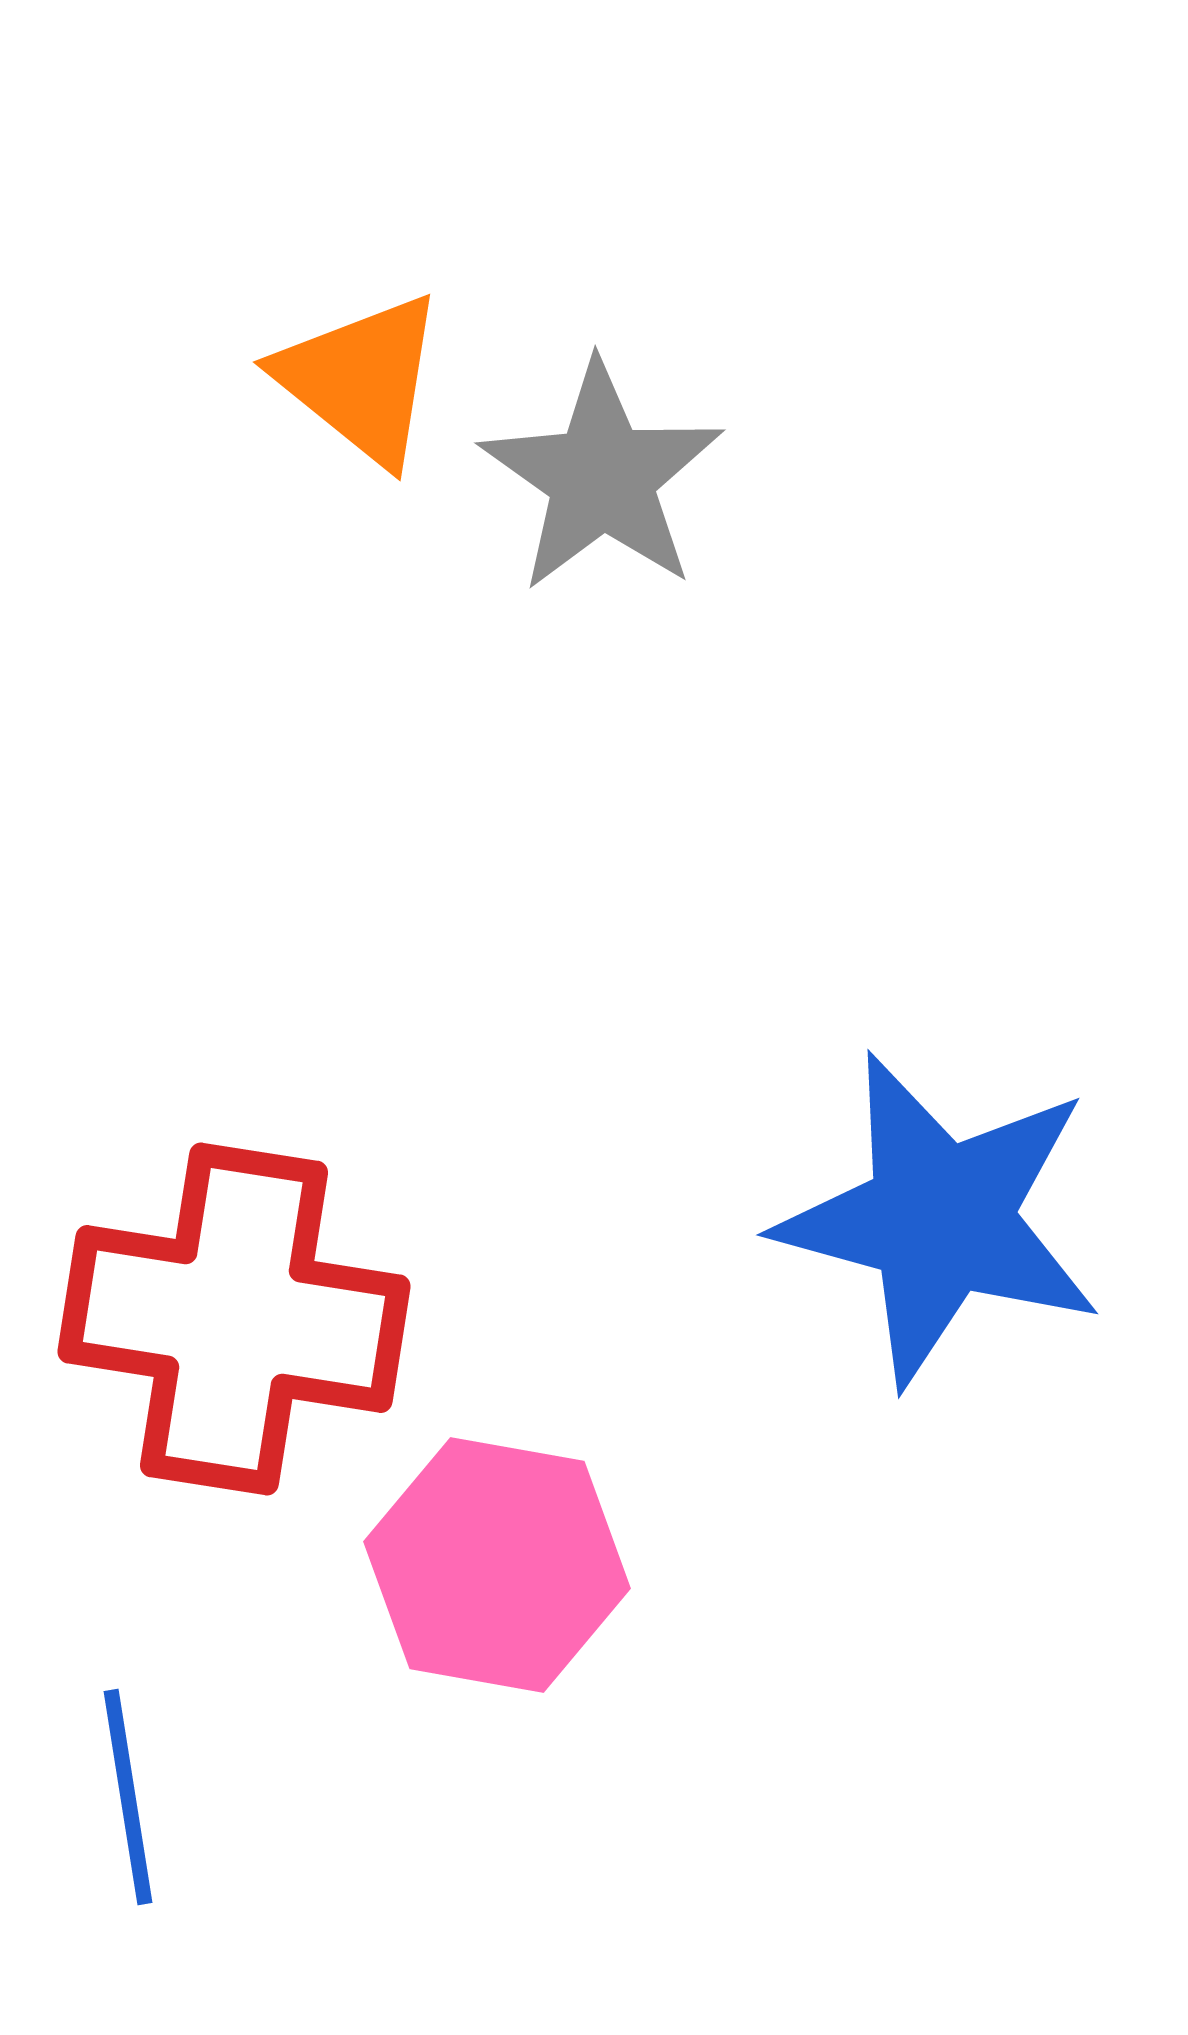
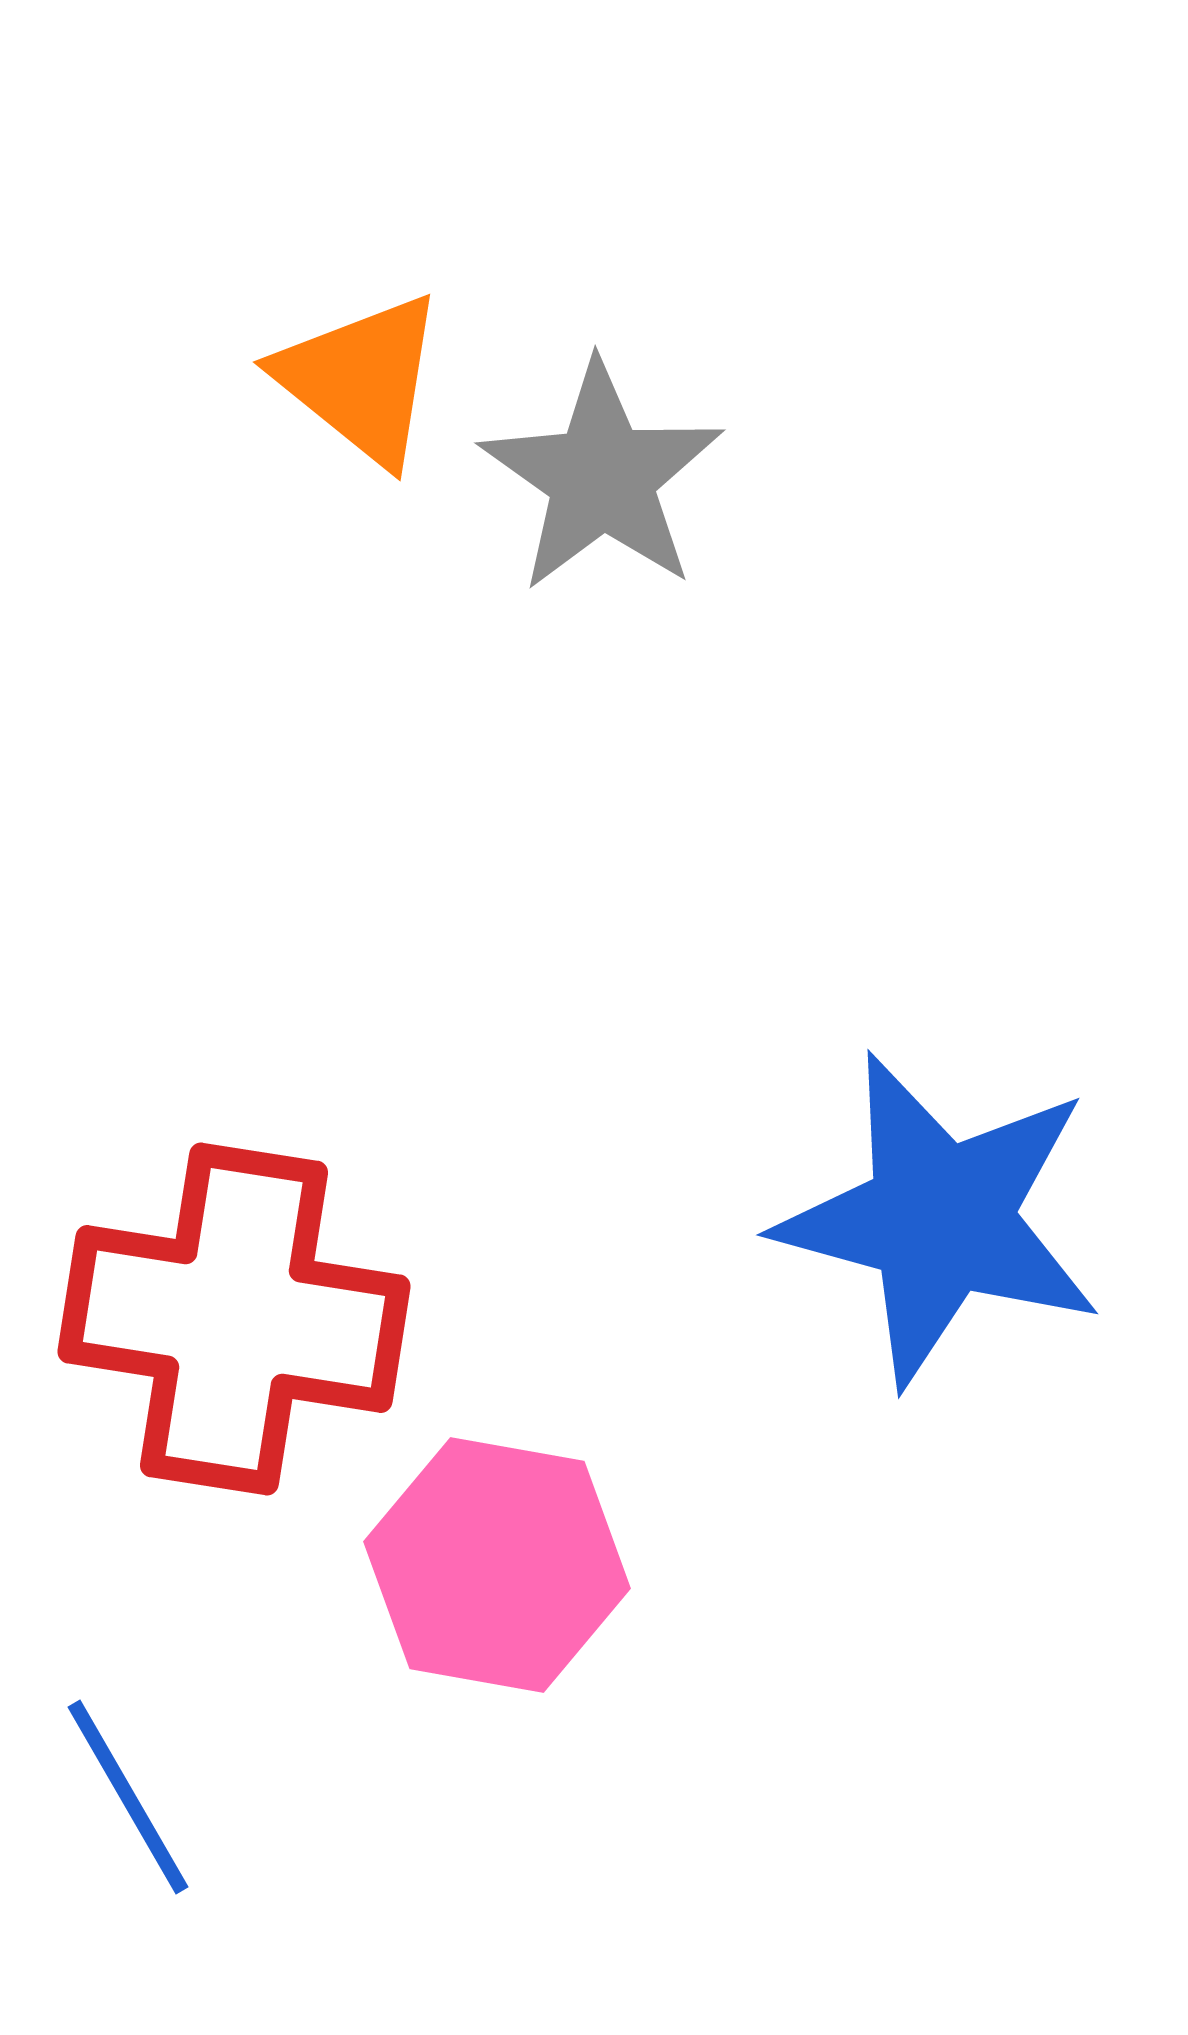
blue line: rotated 21 degrees counterclockwise
